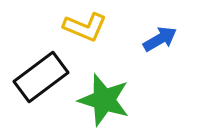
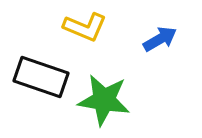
black rectangle: rotated 56 degrees clockwise
green star: rotated 8 degrees counterclockwise
